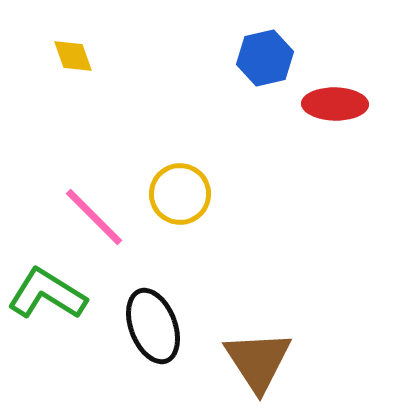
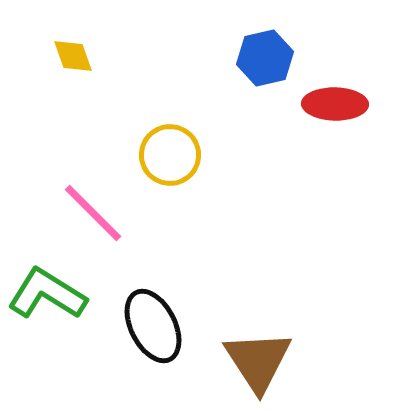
yellow circle: moved 10 px left, 39 px up
pink line: moved 1 px left, 4 px up
black ellipse: rotated 6 degrees counterclockwise
